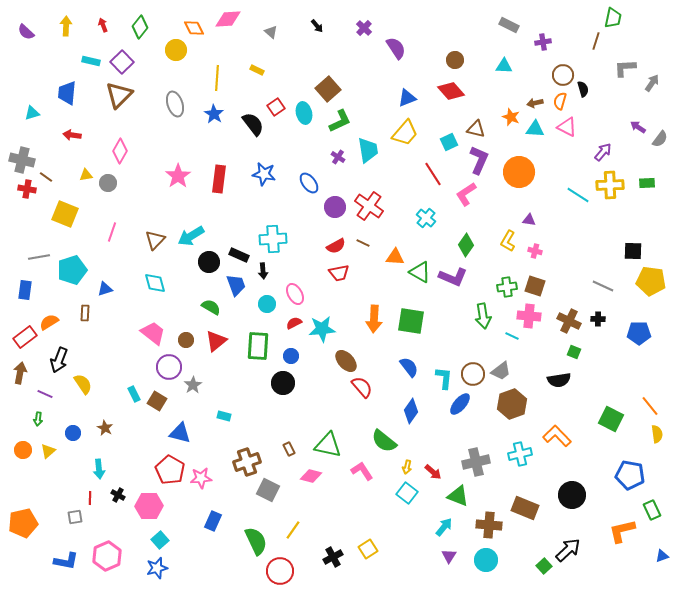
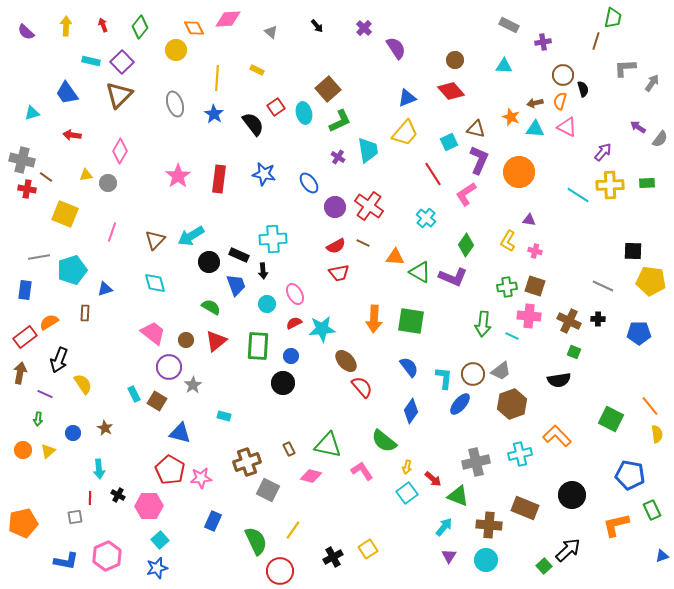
blue trapezoid at (67, 93): rotated 40 degrees counterclockwise
green arrow at (483, 316): moved 8 px down; rotated 15 degrees clockwise
red arrow at (433, 472): moved 7 px down
cyan square at (407, 493): rotated 15 degrees clockwise
orange L-shape at (622, 531): moved 6 px left, 6 px up
